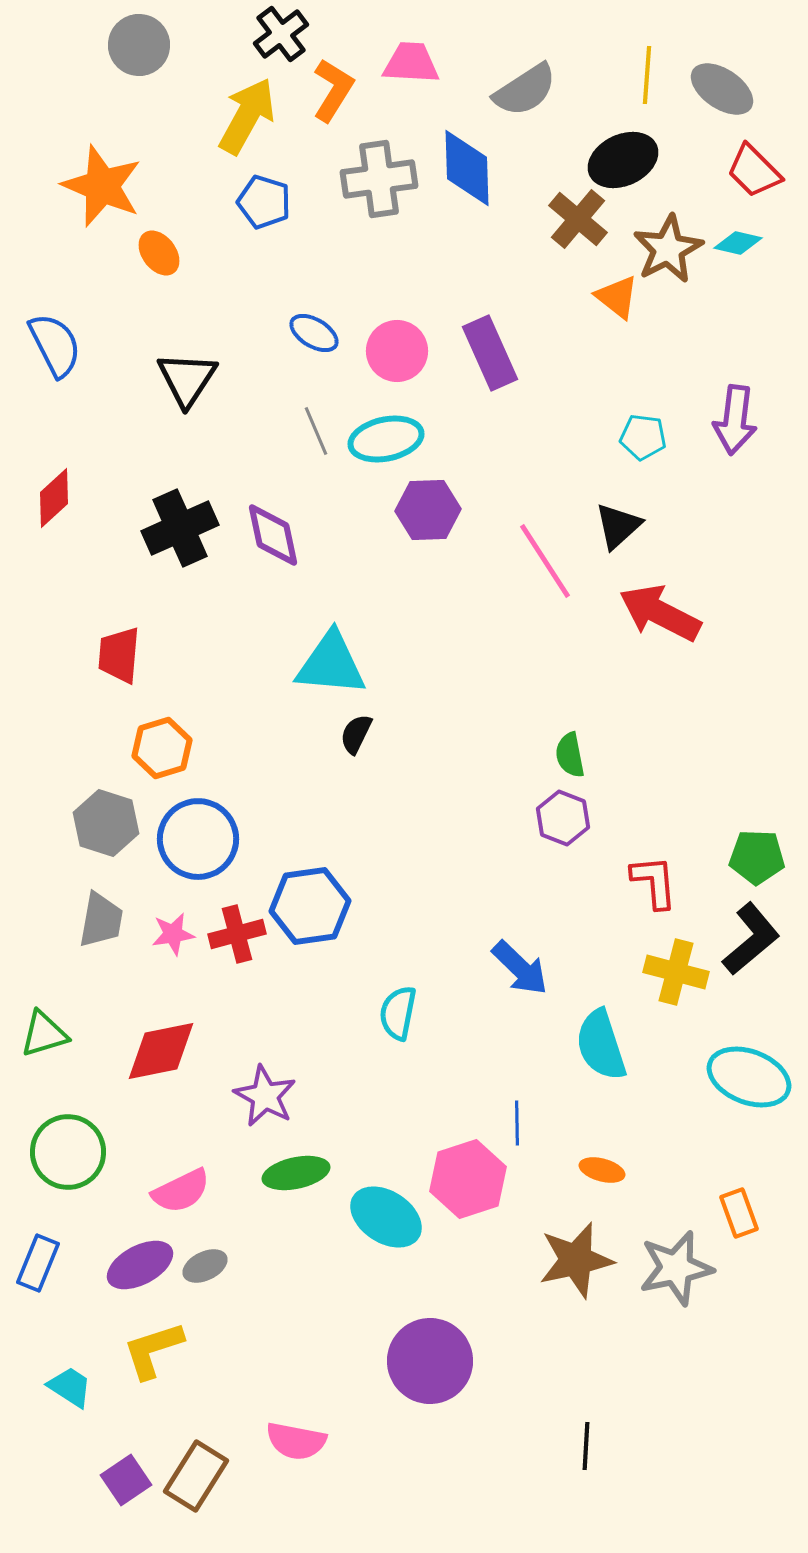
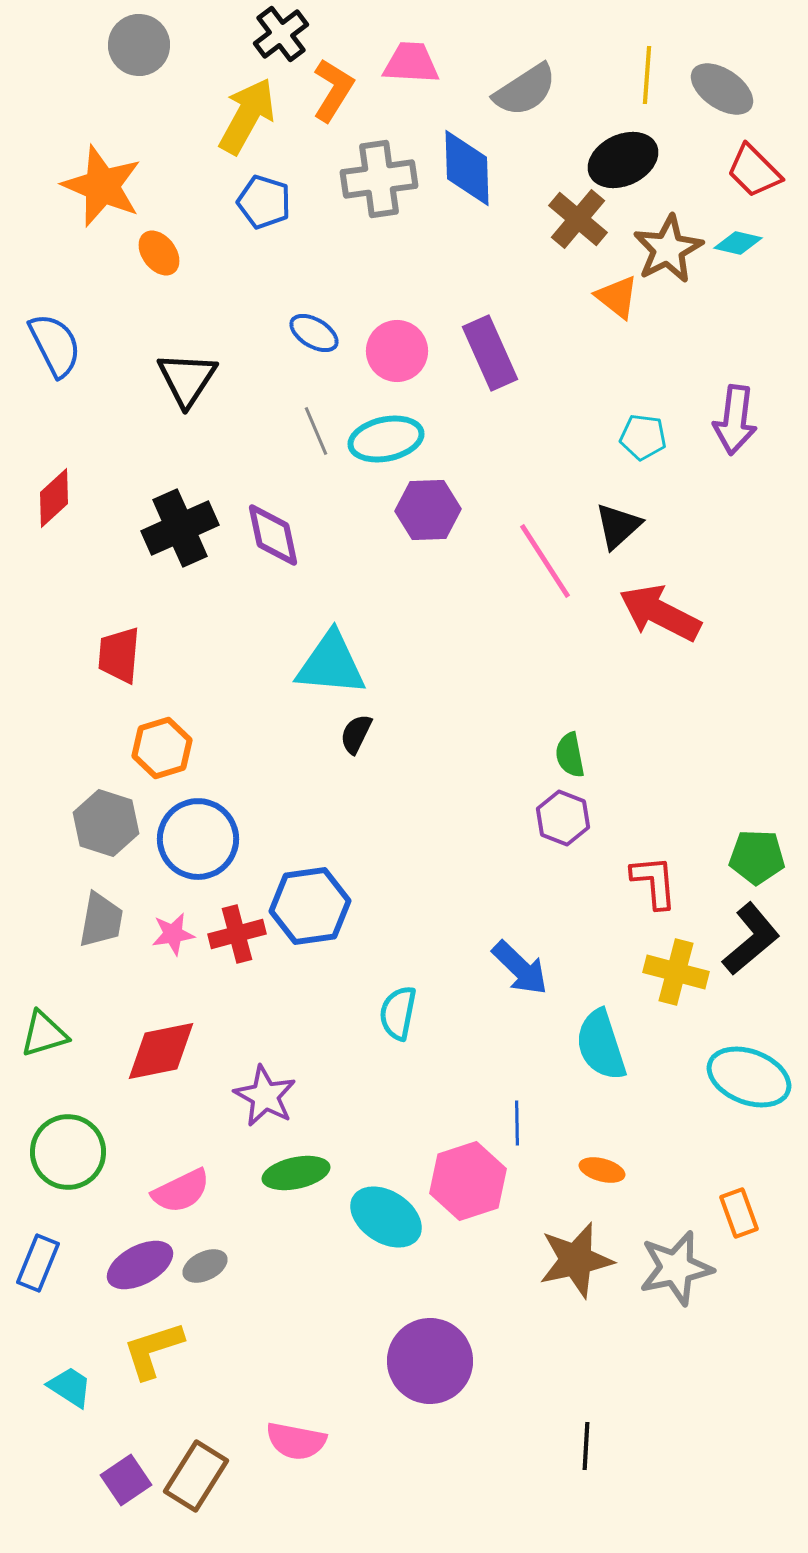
pink hexagon at (468, 1179): moved 2 px down
